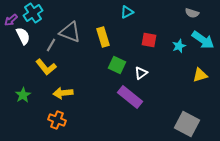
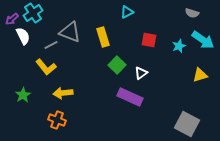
purple arrow: moved 1 px right, 1 px up
gray line: rotated 32 degrees clockwise
green square: rotated 18 degrees clockwise
purple rectangle: rotated 15 degrees counterclockwise
